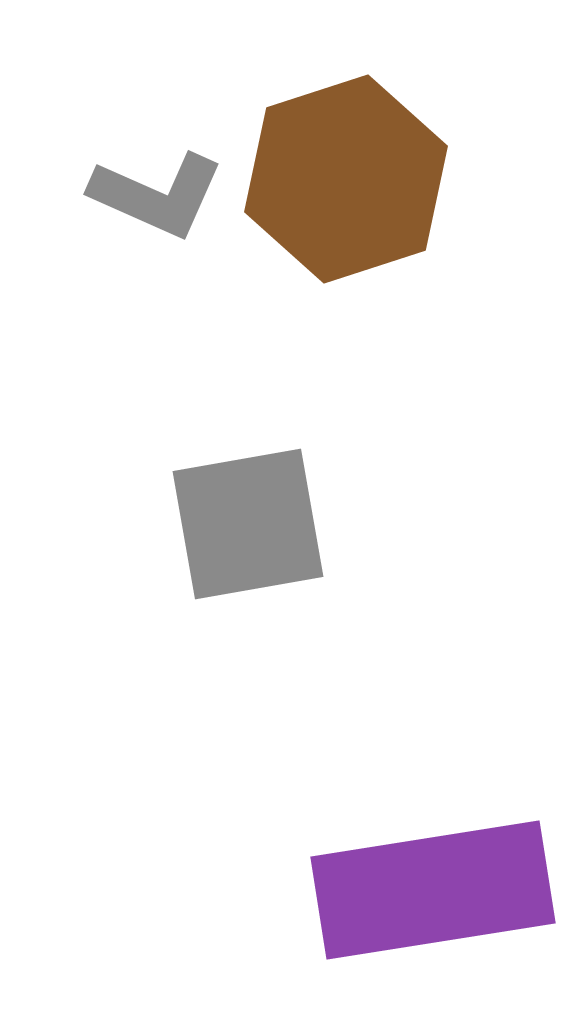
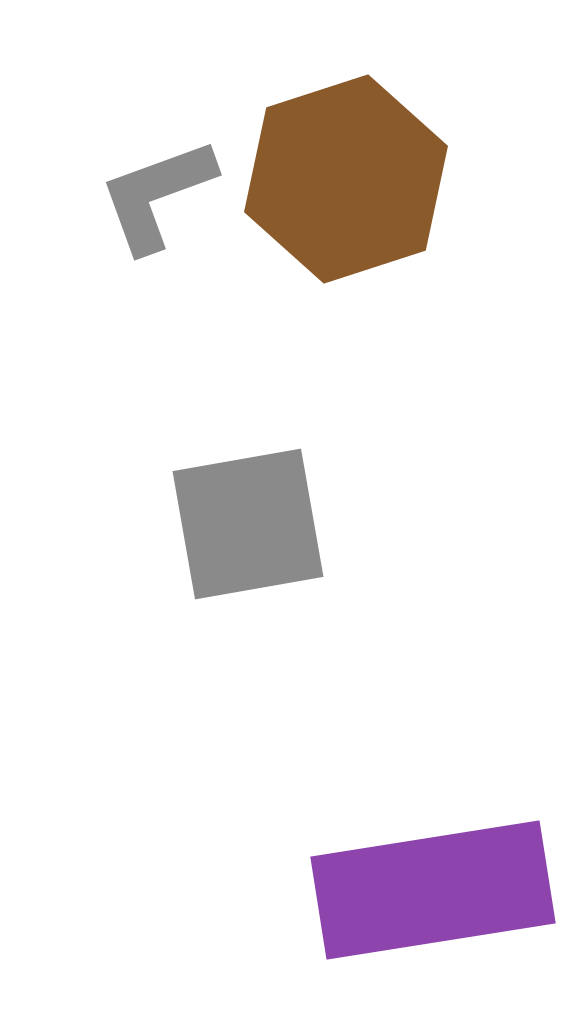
gray L-shape: rotated 136 degrees clockwise
